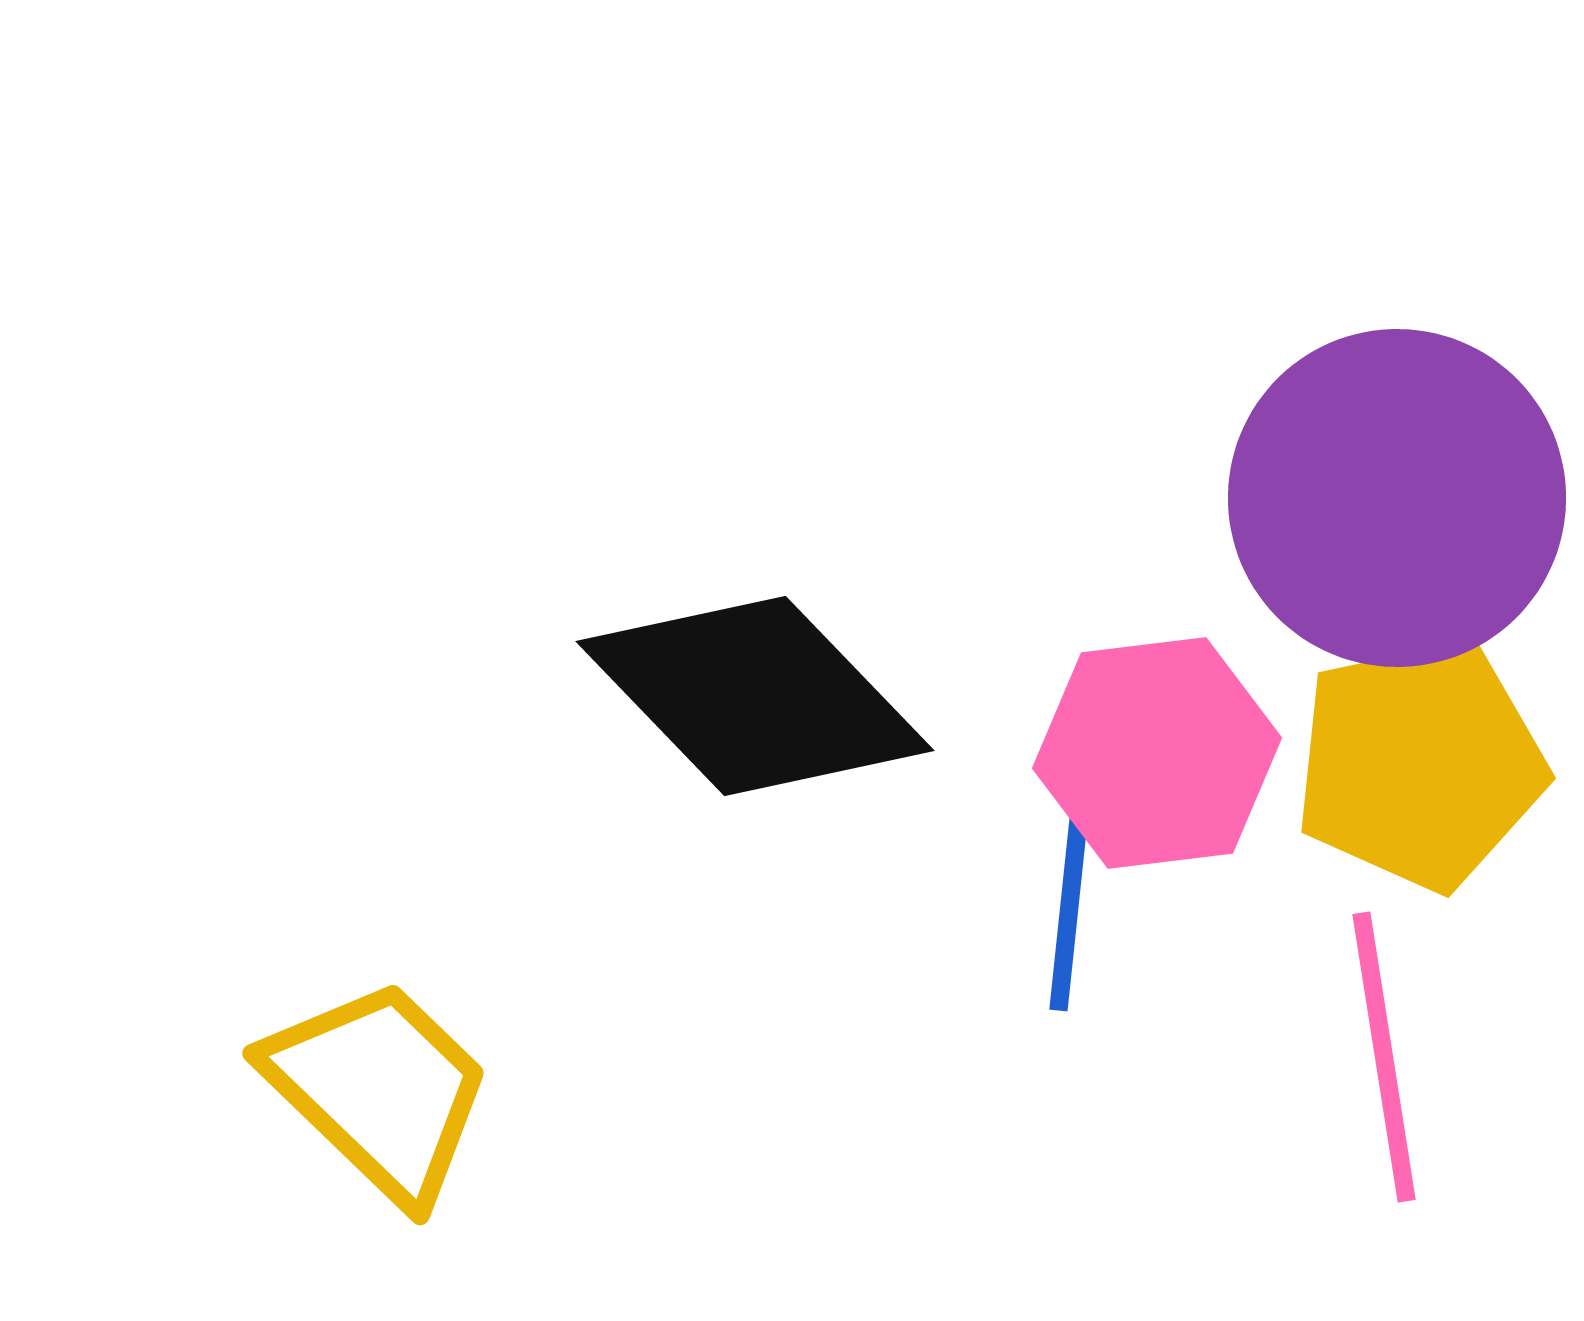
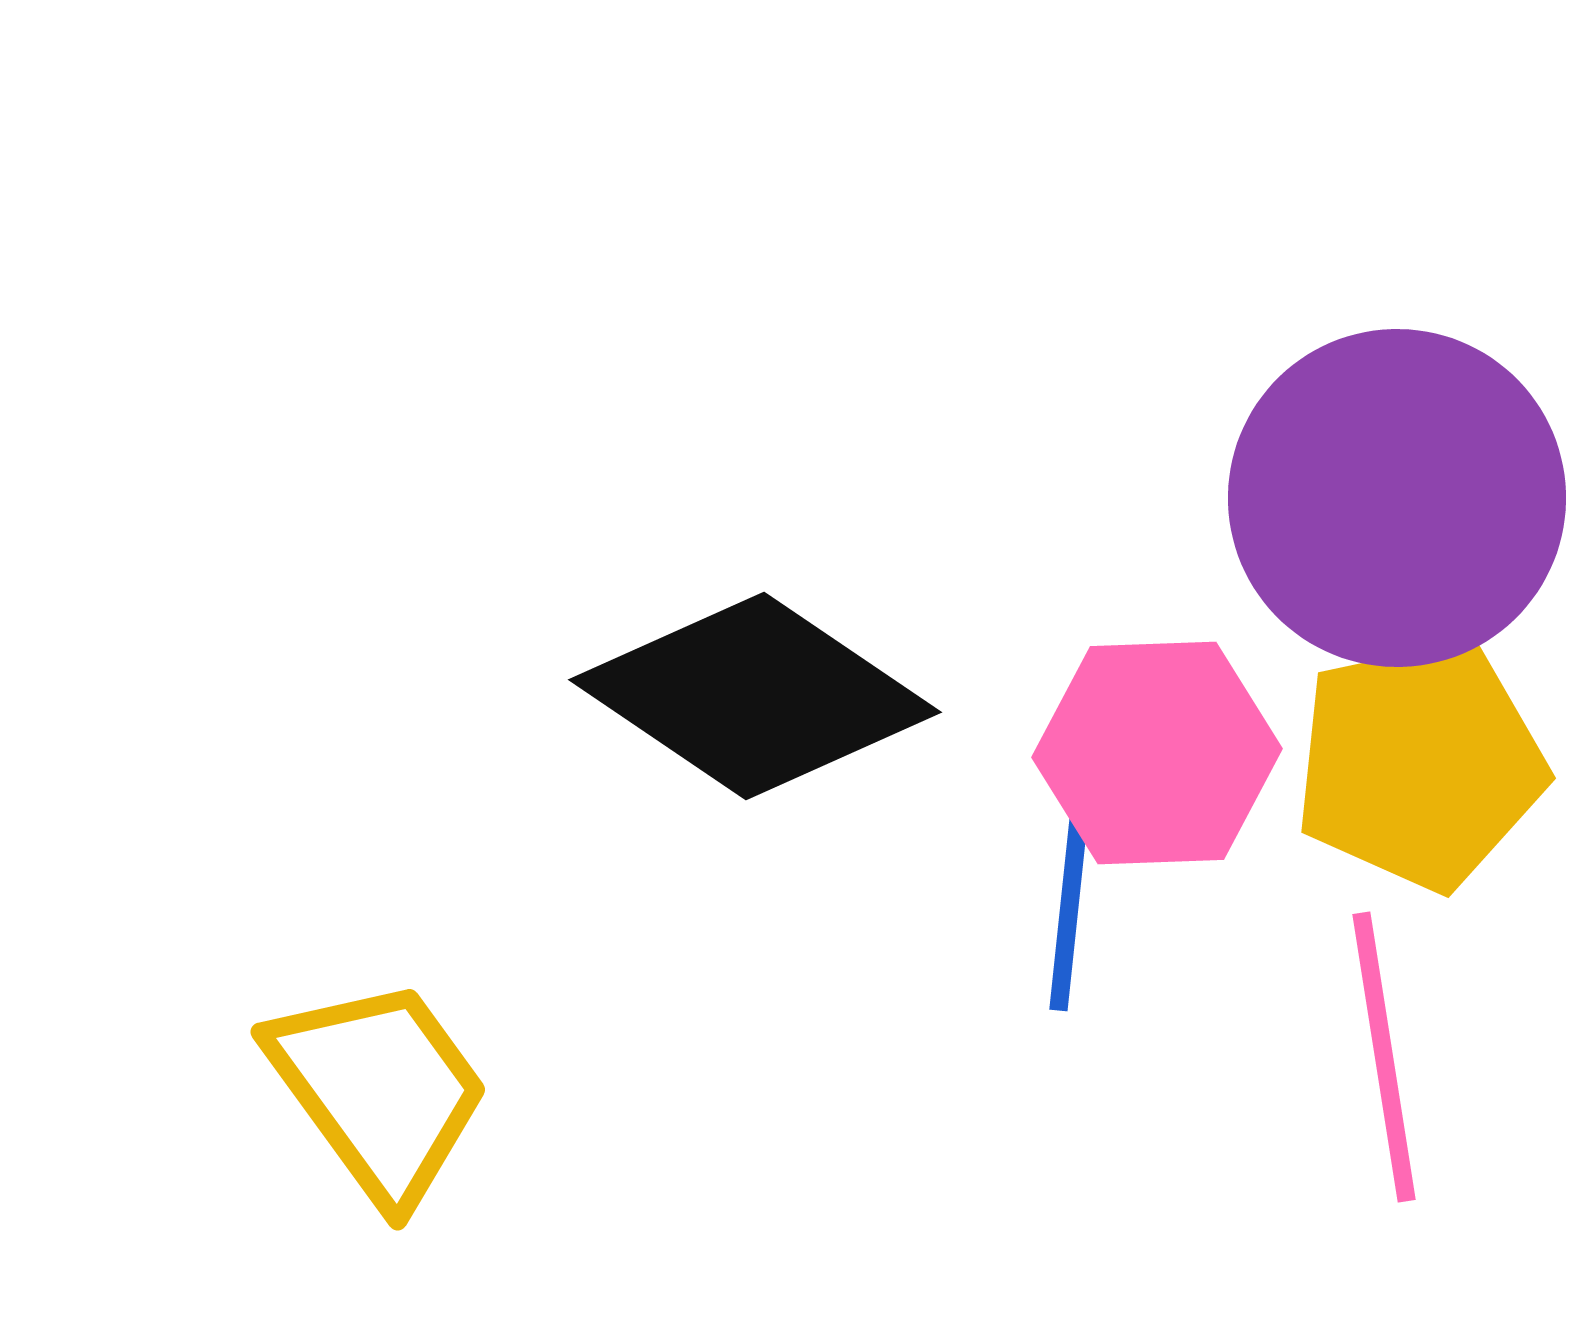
black diamond: rotated 12 degrees counterclockwise
pink hexagon: rotated 5 degrees clockwise
yellow trapezoid: rotated 10 degrees clockwise
